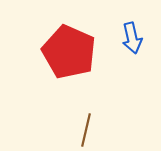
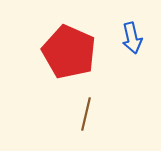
brown line: moved 16 px up
